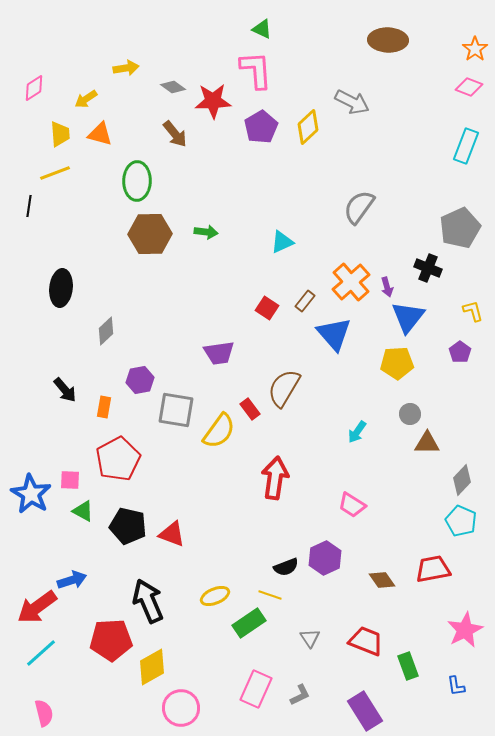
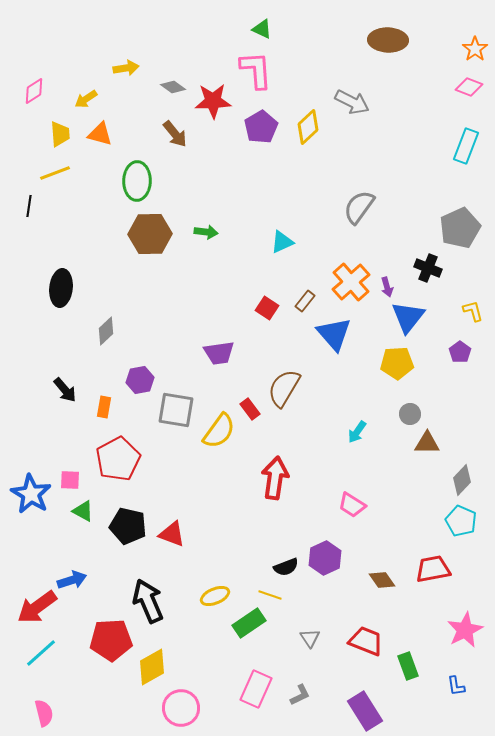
pink diamond at (34, 88): moved 3 px down
